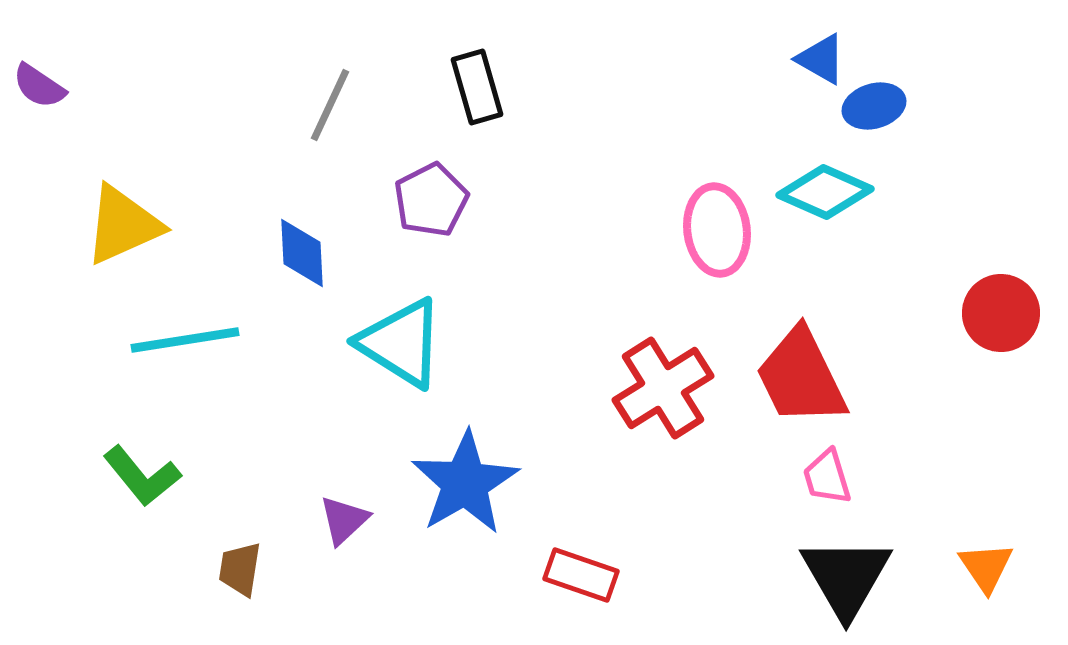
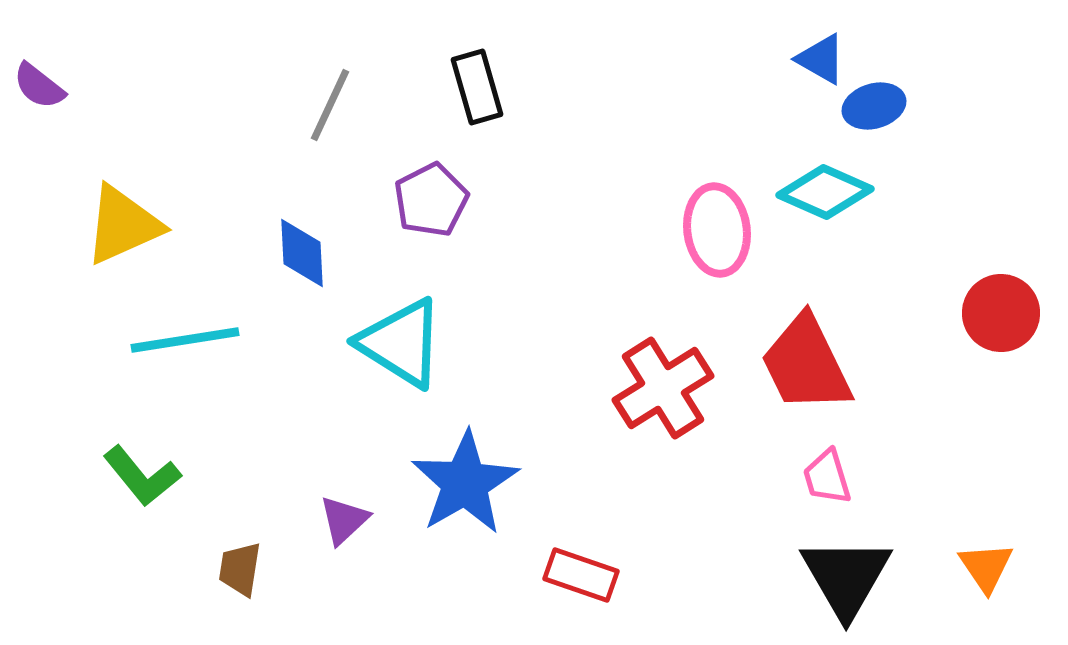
purple semicircle: rotated 4 degrees clockwise
red trapezoid: moved 5 px right, 13 px up
